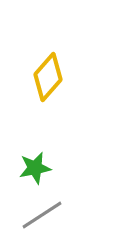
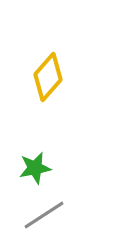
gray line: moved 2 px right
